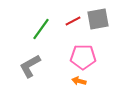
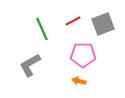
gray square: moved 5 px right, 5 px down; rotated 10 degrees counterclockwise
green line: moved 1 px right; rotated 60 degrees counterclockwise
pink pentagon: moved 2 px up
gray L-shape: moved 1 px up
